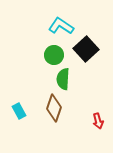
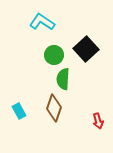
cyan L-shape: moved 19 px left, 4 px up
